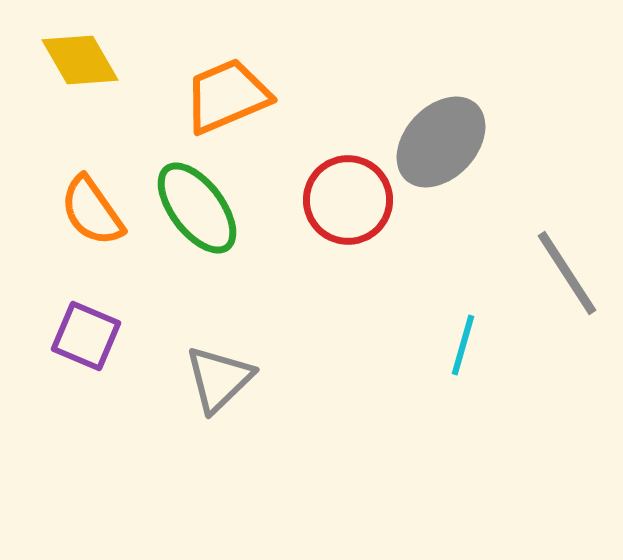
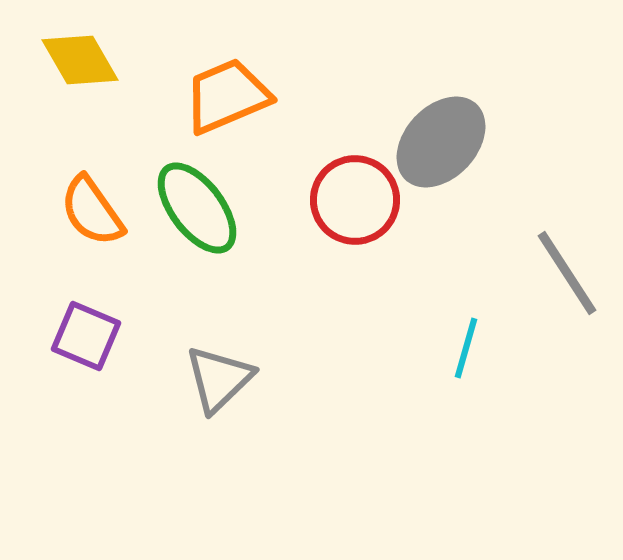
red circle: moved 7 px right
cyan line: moved 3 px right, 3 px down
